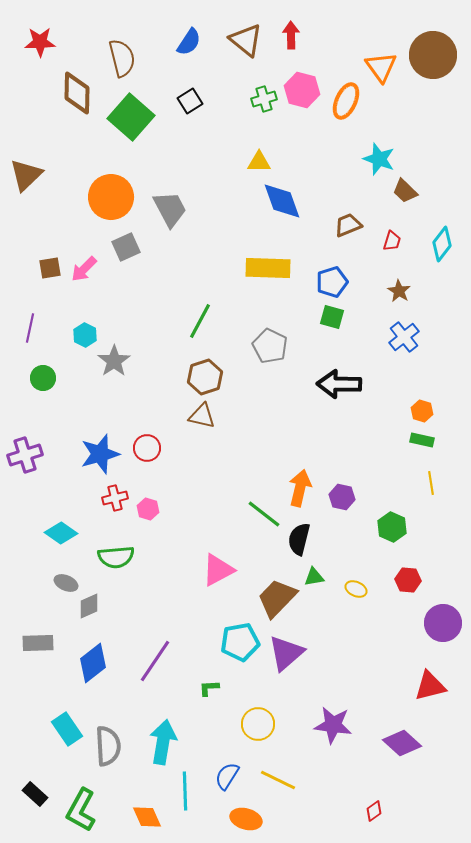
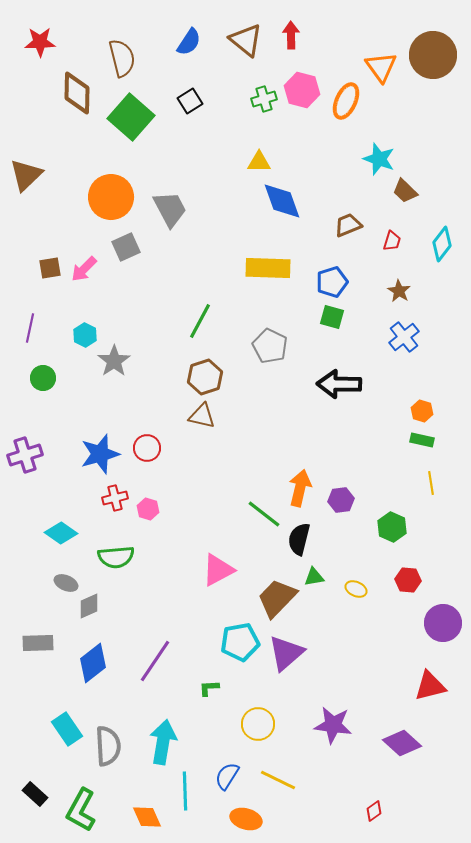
purple hexagon at (342, 497): moved 1 px left, 3 px down; rotated 20 degrees counterclockwise
